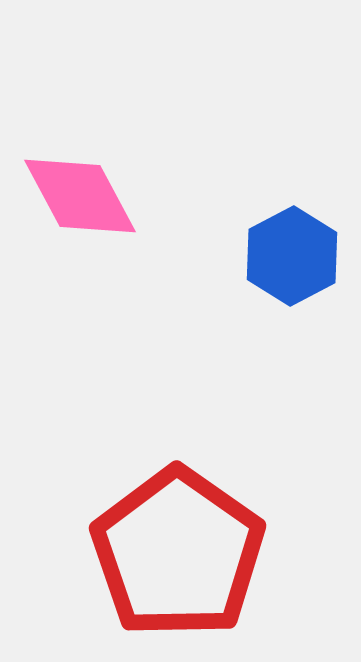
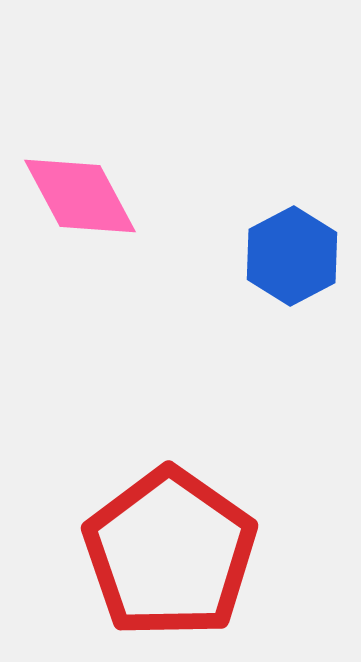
red pentagon: moved 8 px left
